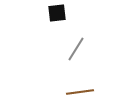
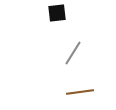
gray line: moved 3 px left, 4 px down
